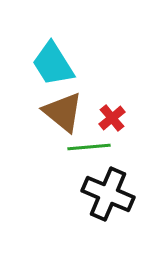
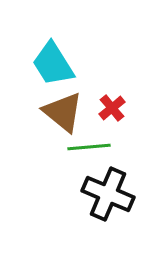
red cross: moved 10 px up
